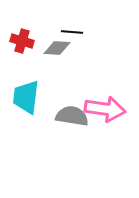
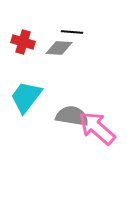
red cross: moved 1 px right, 1 px down
gray diamond: moved 2 px right
cyan trapezoid: rotated 30 degrees clockwise
pink arrow: moved 8 px left, 19 px down; rotated 147 degrees counterclockwise
